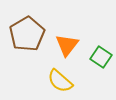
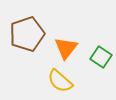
brown pentagon: rotated 12 degrees clockwise
orange triangle: moved 1 px left, 3 px down
